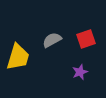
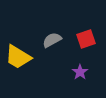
yellow trapezoid: rotated 104 degrees clockwise
purple star: rotated 14 degrees counterclockwise
